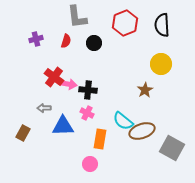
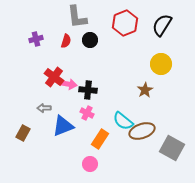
black semicircle: rotated 35 degrees clockwise
black circle: moved 4 px left, 3 px up
blue triangle: rotated 20 degrees counterclockwise
orange rectangle: rotated 24 degrees clockwise
